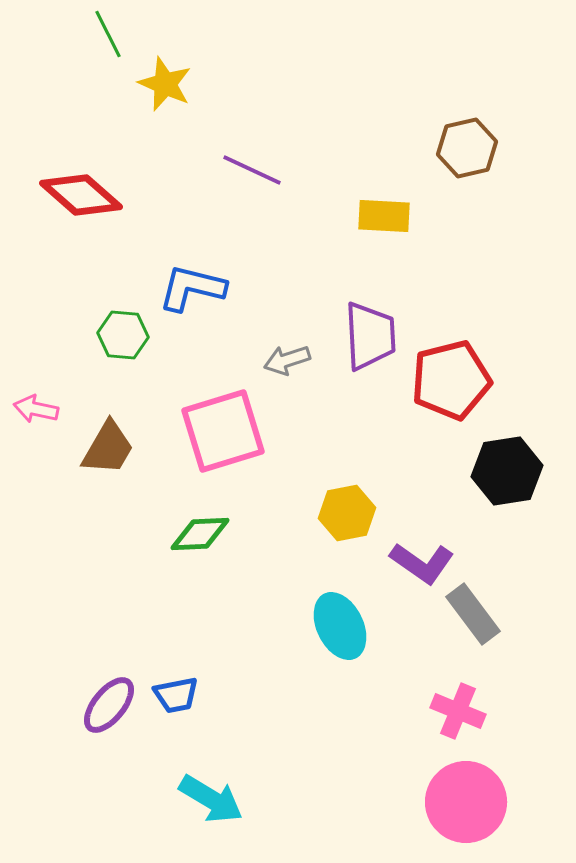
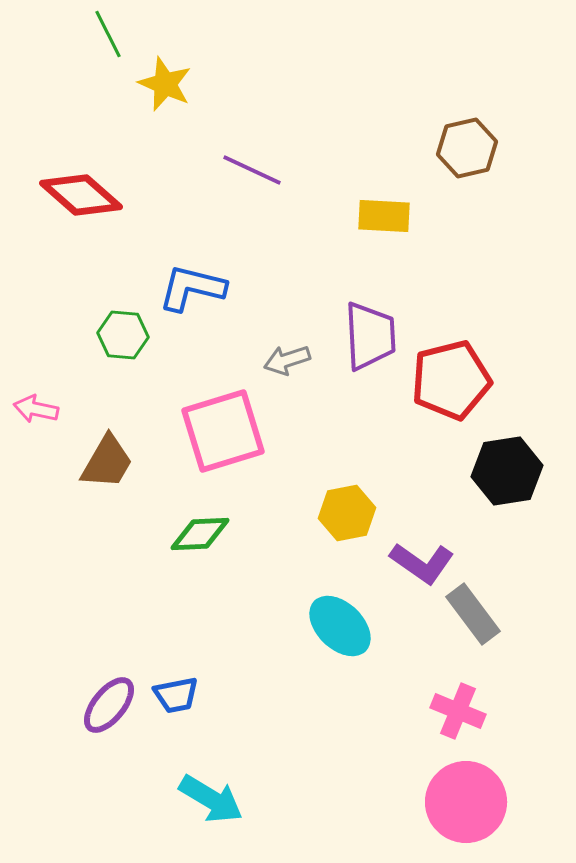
brown trapezoid: moved 1 px left, 14 px down
cyan ellipse: rotated 20 degrees counterclockwise
